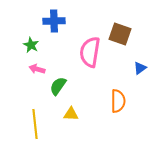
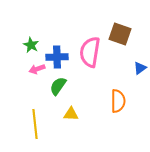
blue cross: moved 3 px right, 36 px down
pink arrow: rotated 35 degrees counterclockwise
